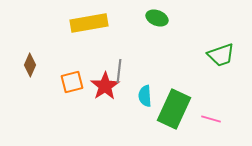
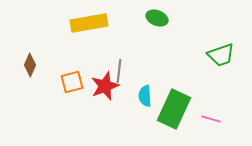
red star: rotated 12 degrees clockwise
